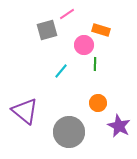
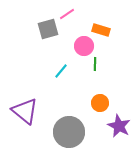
gray square: moved 1 px right, 1 px up
pink circle: moved 1 px down
orange circle: moved 2 px right
